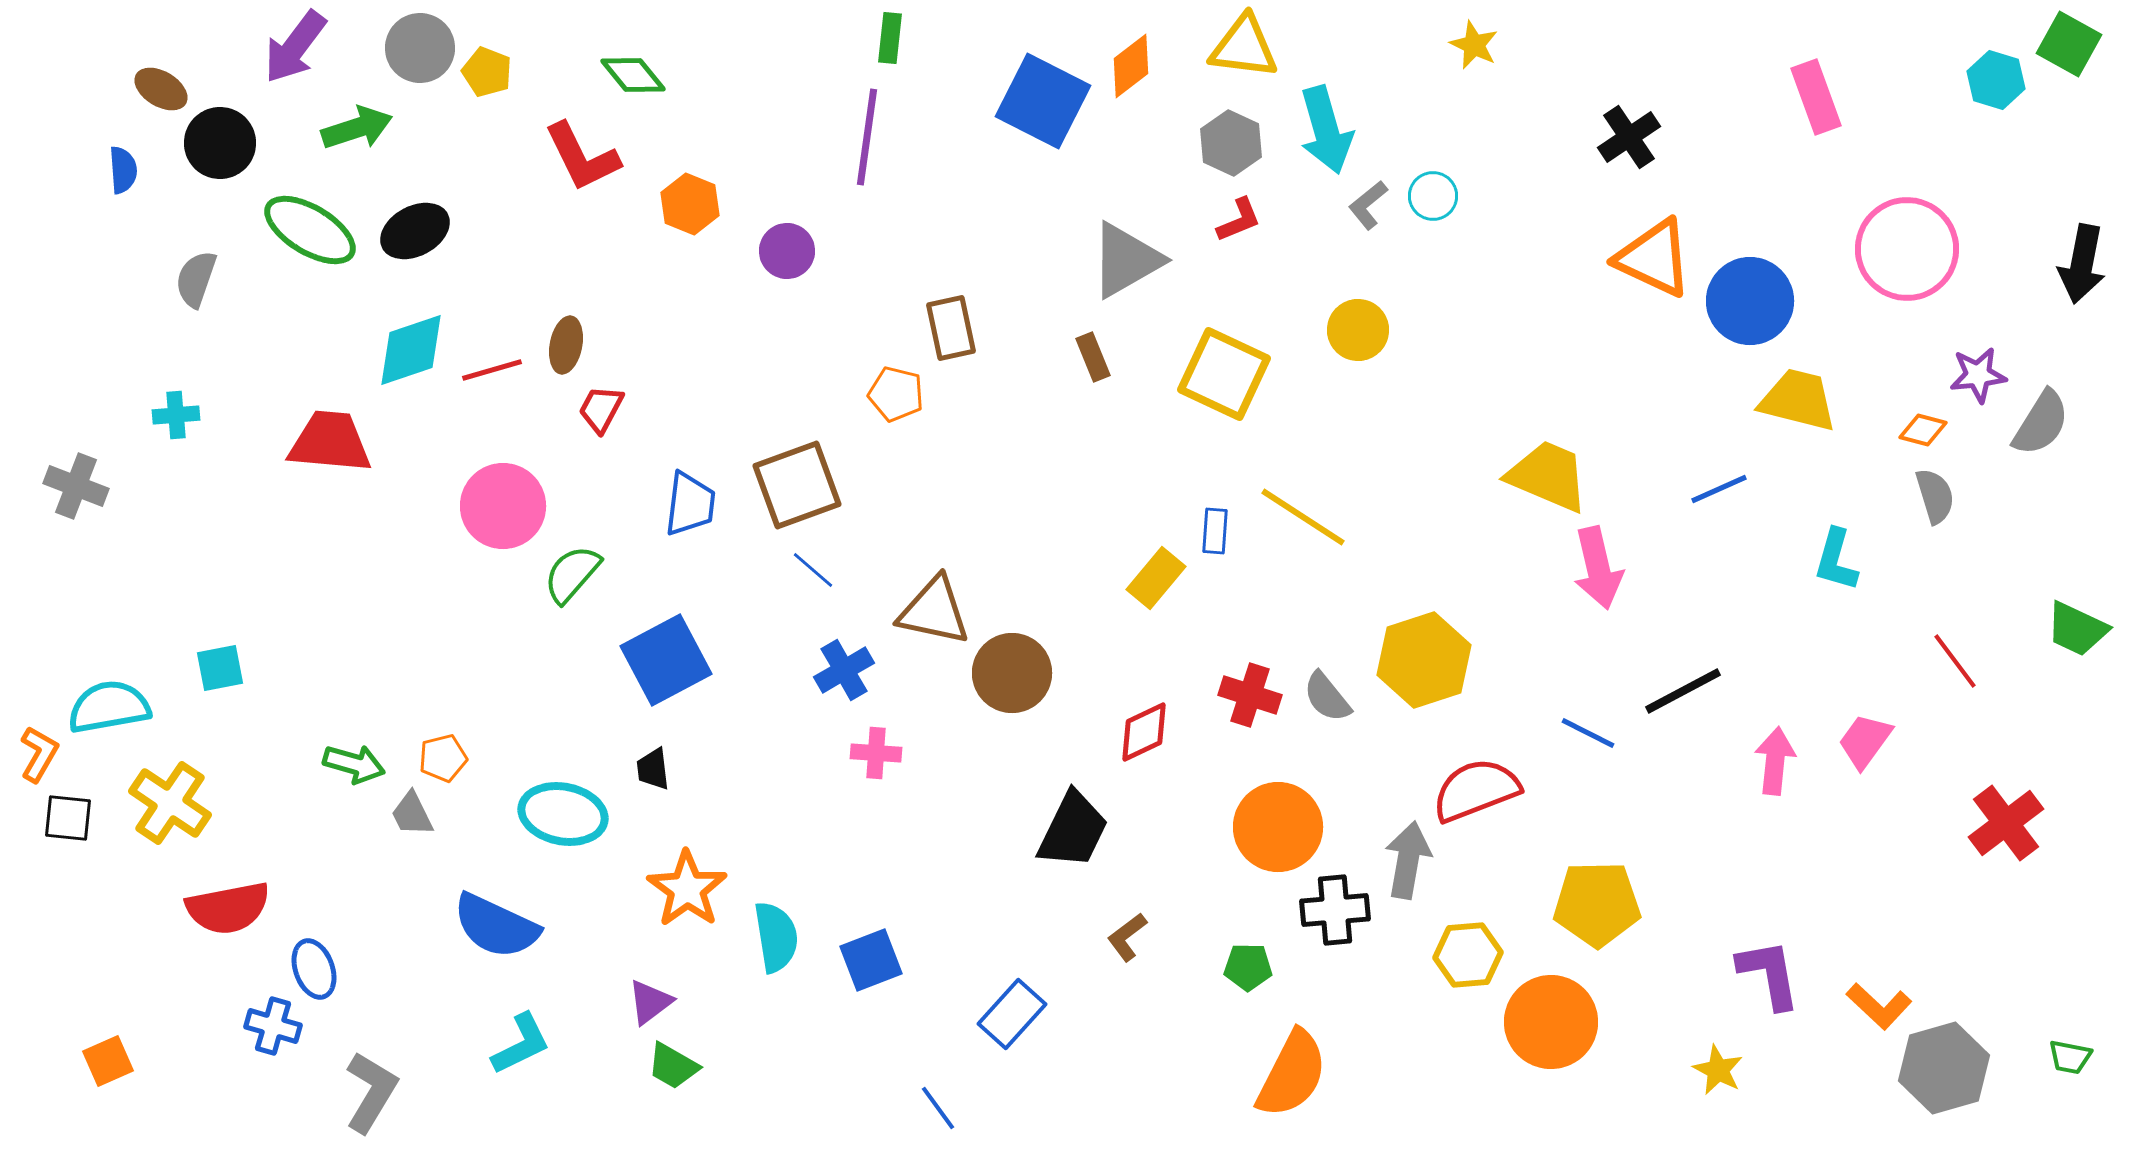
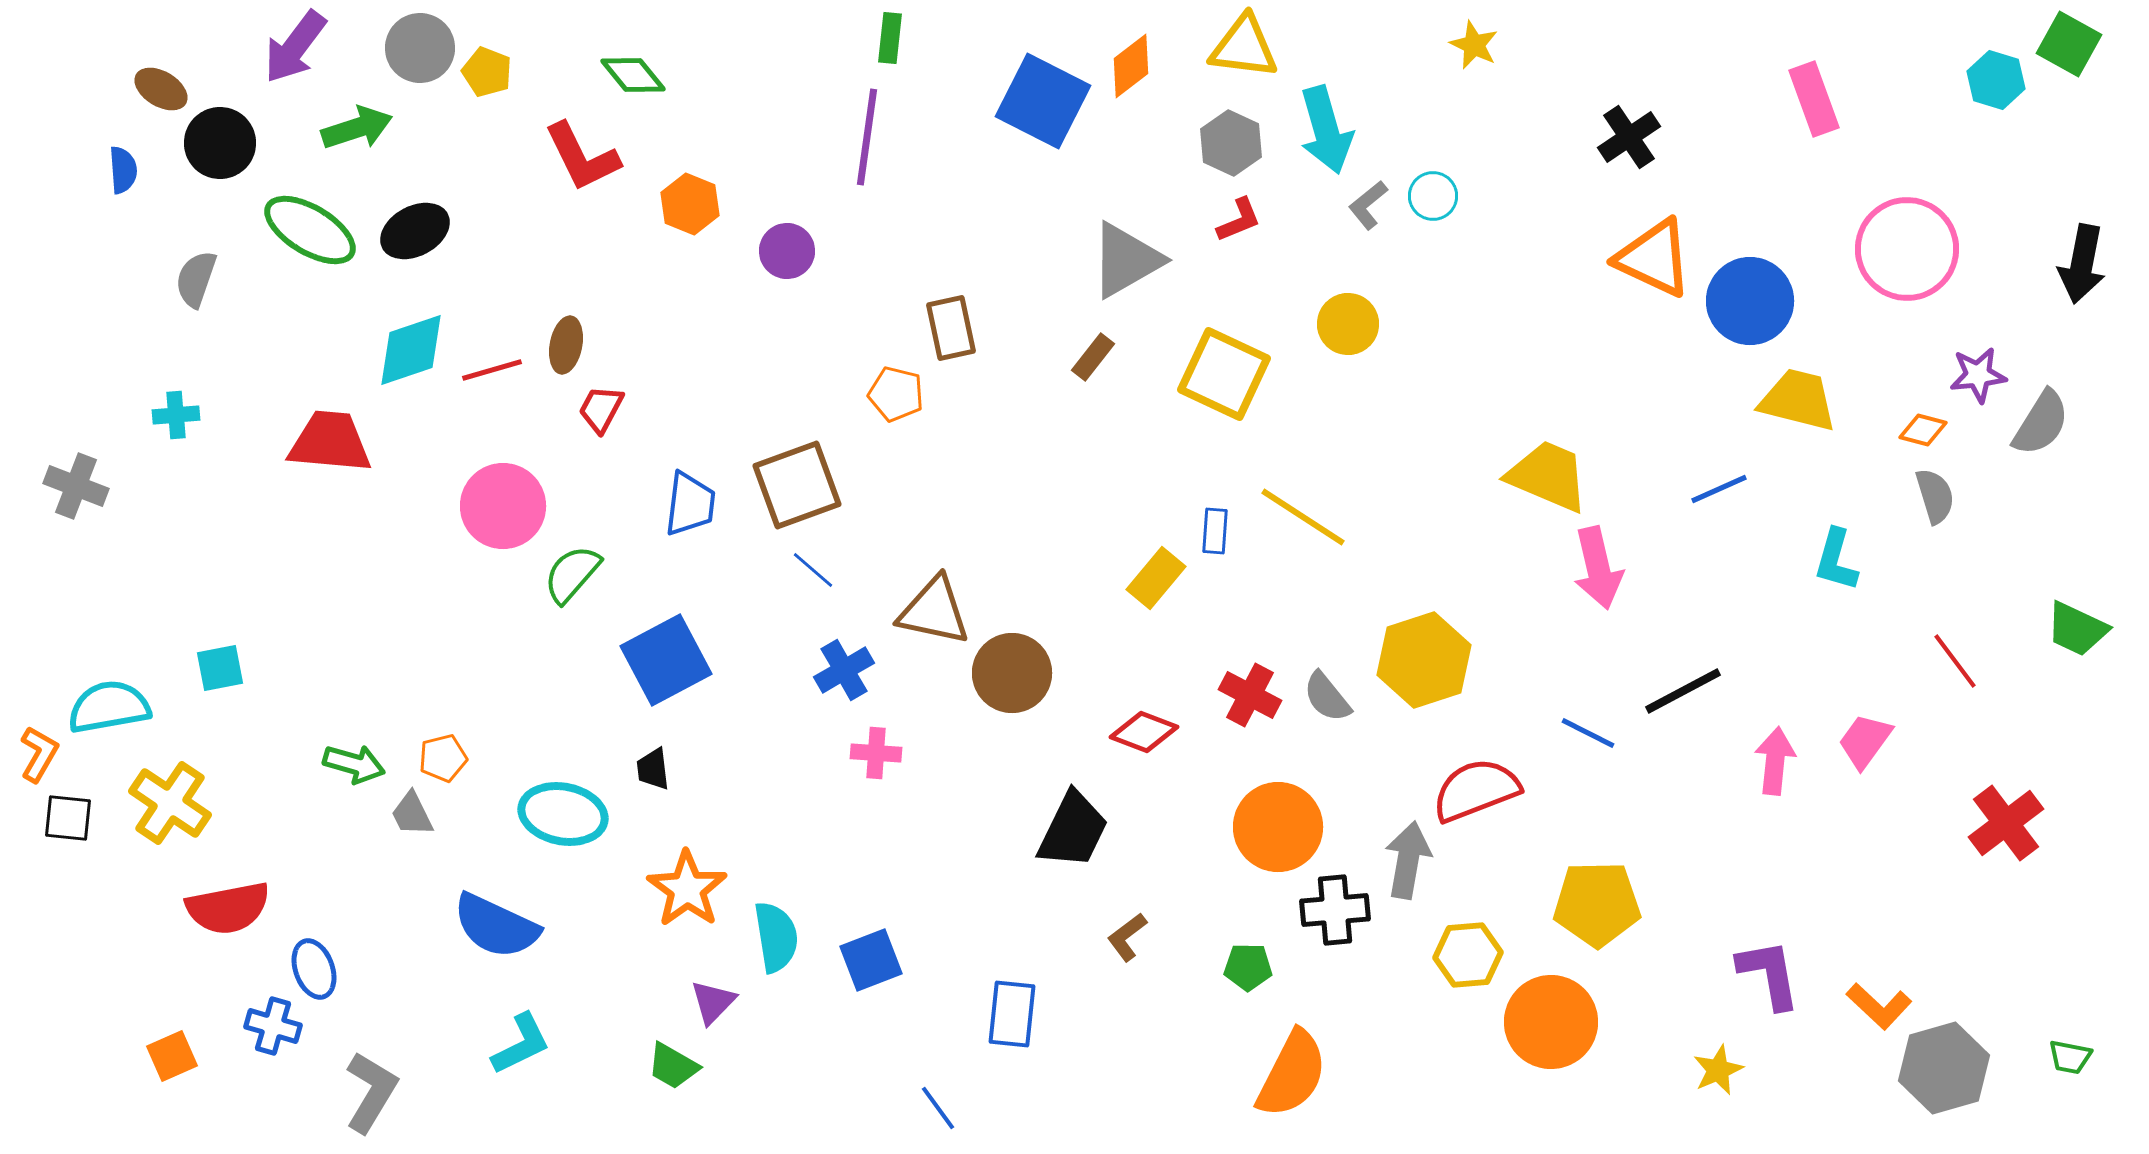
pink rectangle at (1816, 97): moved 2 px left, 2 px down
yellow circle at (1358, 330): moved 10 px left, 6 px up
brown rectangle at (1093, 357): rotated 60 degrees clockwise
red cross at (1250, 695): rotated 10 degrees clockwise
red diamond at (1144, 732): rotated 46 degrees clockwise
purple triangle at (650, 1002): moved 63 px right; rotated 9 degrees counterclockwise
blue rectangle at (1012, 1014): rotated 36 degrees counterclockwise
orange square at (108, 1061): moved 64 px right, 5 px up
yellow star at (1718, 1070): rotated 21 degrees clockwise
